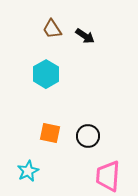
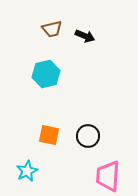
brown trapezoid: rotated 70 degrees counterclockwise
black arrow: rotated 12 degrees counterclockwise
cyan hexagon: rotated 16 degrees clockwise
orange square: moved 1 px left, 2 px down
cyan star: moved 1 px left
